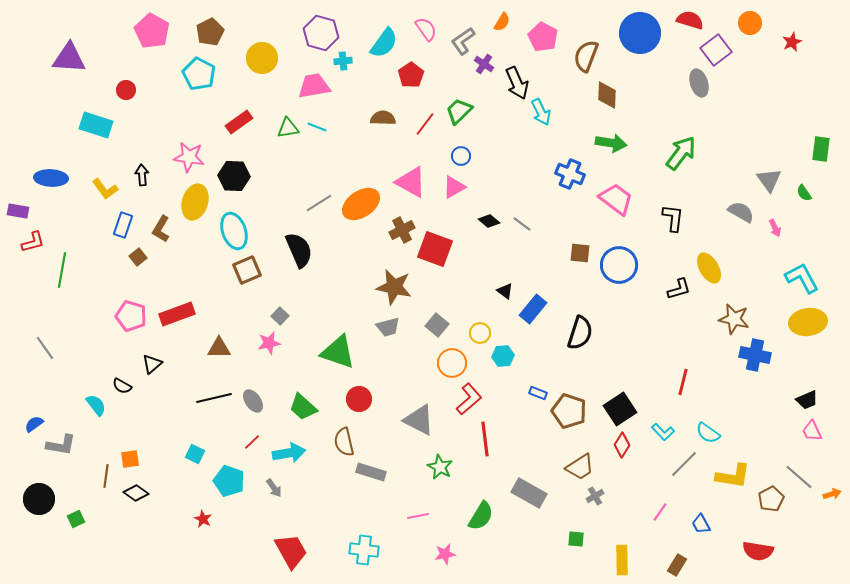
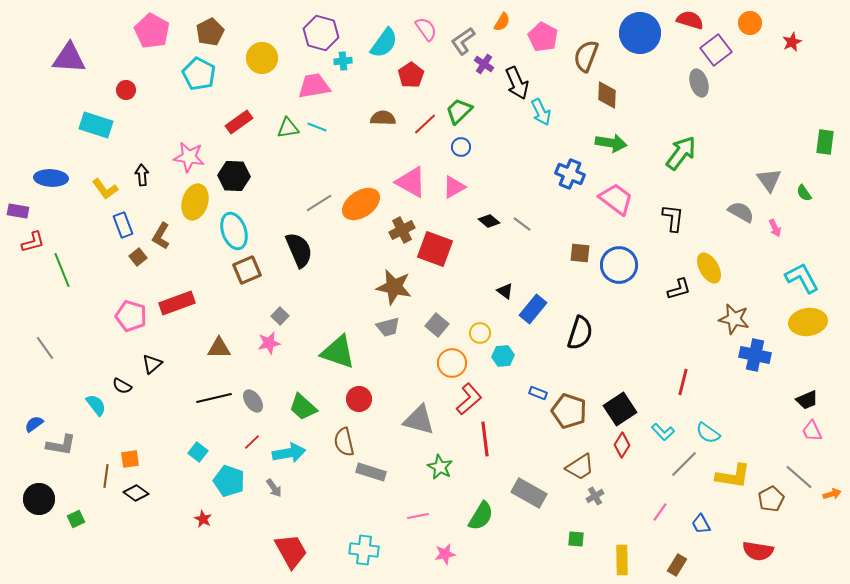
red line at (425, 124): rotated 10 degrees clockwise
green rectangle at (821, 149): moved 4 px right, 7 px up
blue circle at (461, 156): moved 9 px up
blue rectangle at (123, 225): rotated 40 degrees counterclockwise
brown L-shape at (161, 229): moved 7 px down
green line at (62, 270): rotated 32 degrees counterclockwise
red rectangle at (177, 314): moved 11 px up
gray triangle at (419, 420): rotated 12 degrees counterclockwise
cyan square at (195, 454): moved 3 px right, 2 px up; rotated 12 degrees clockwise
